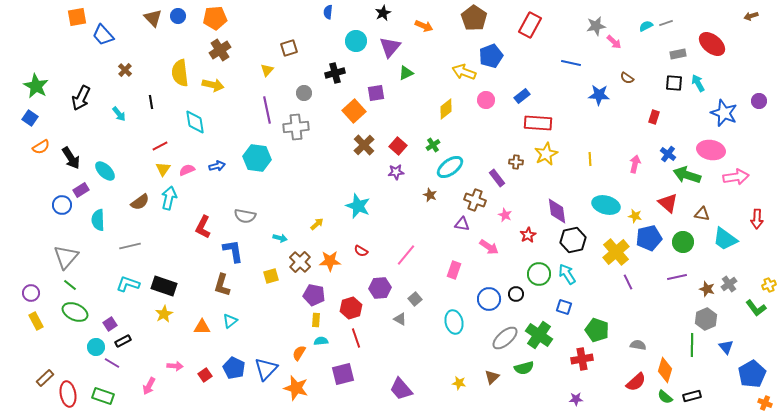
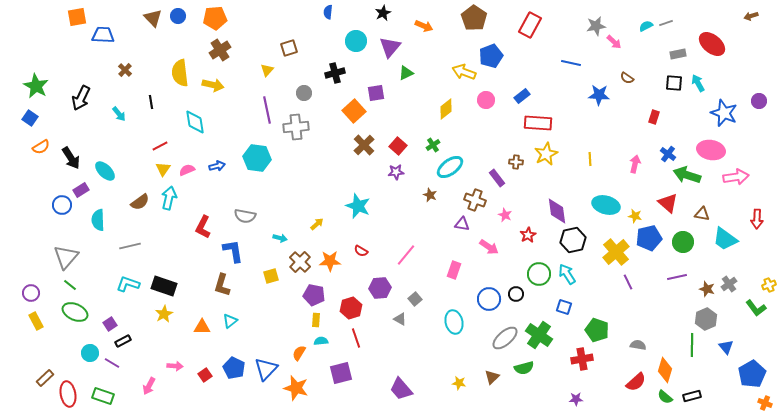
blue trapezoid at (103, 35): rotated 135 degrees clockwise
cyan circle at (96, 347): moved 6 px left, 6 px down
purple square at (343, 374): moved 2 px left, 1 px up
